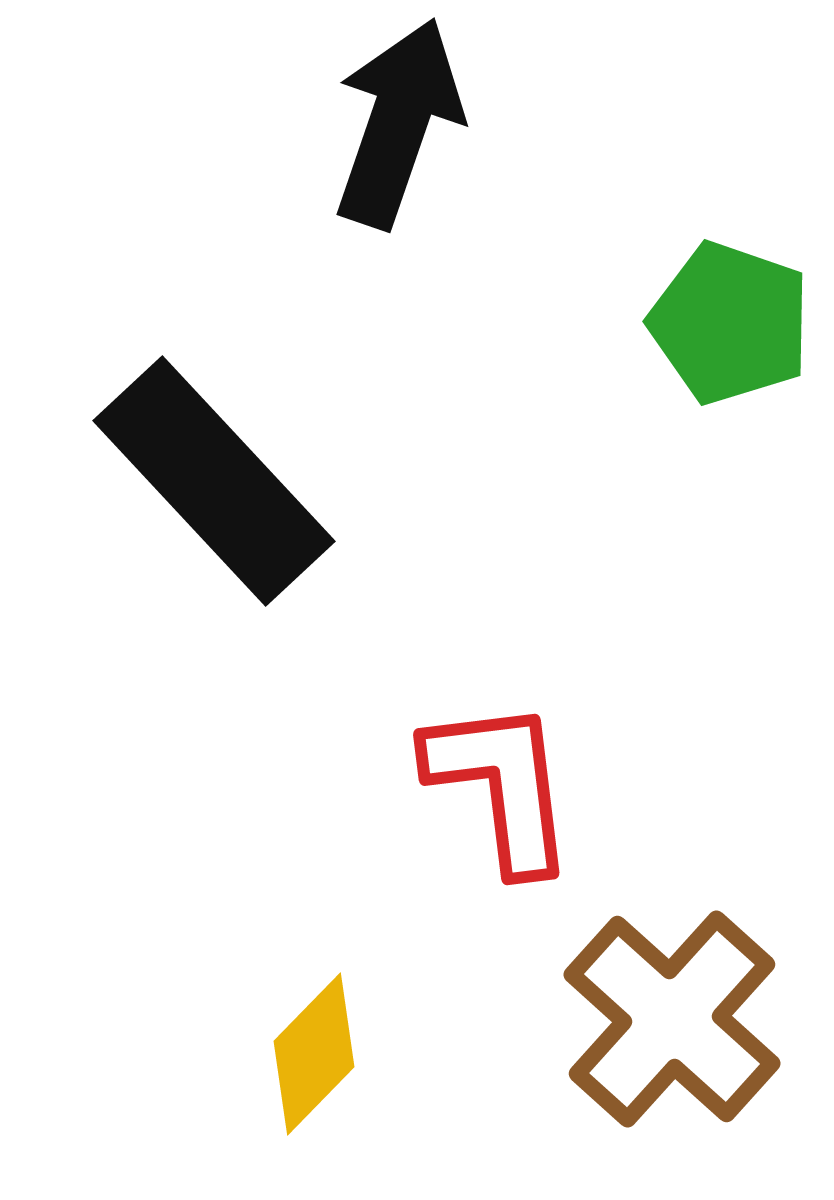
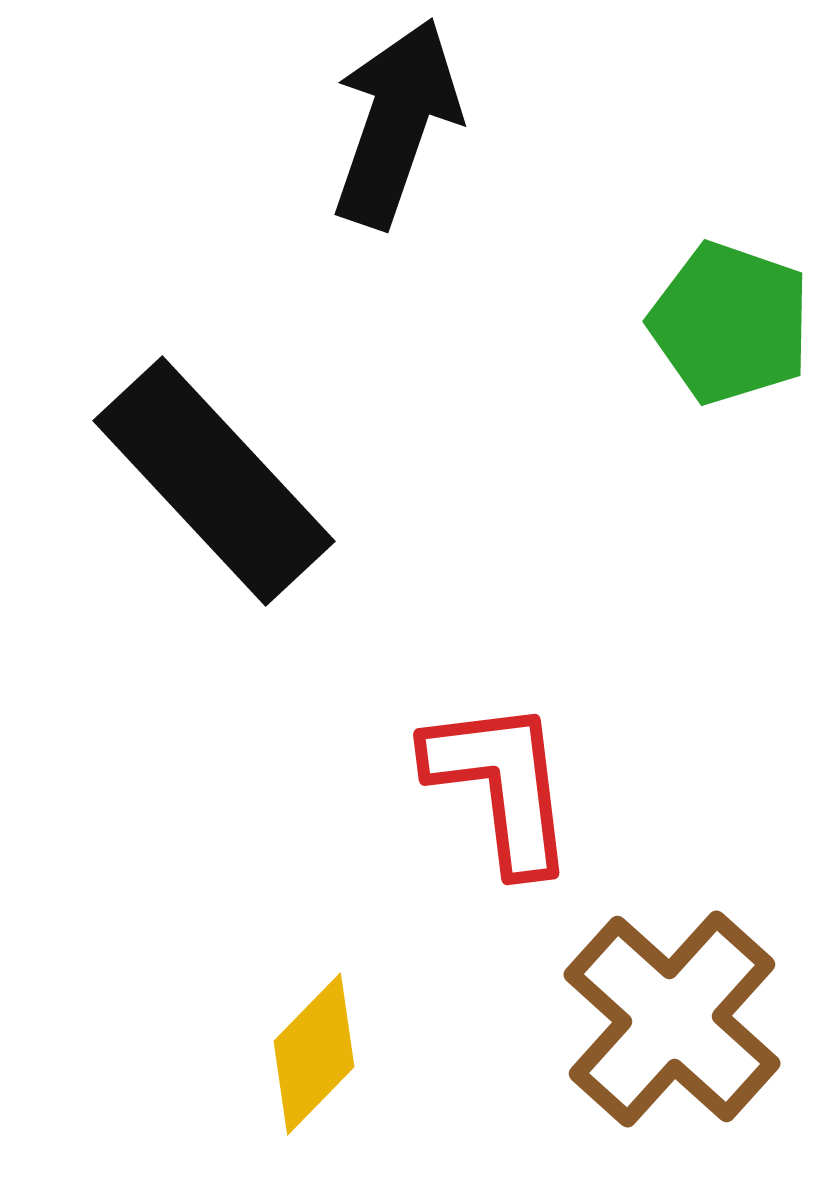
black arrow: moved 2 px left
